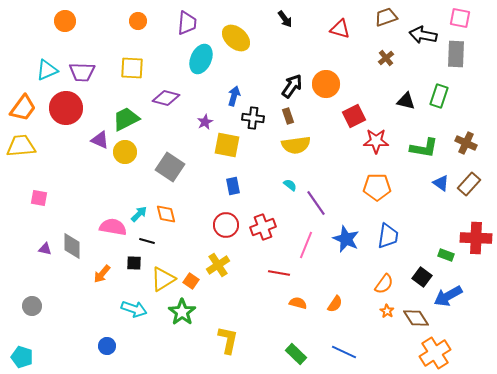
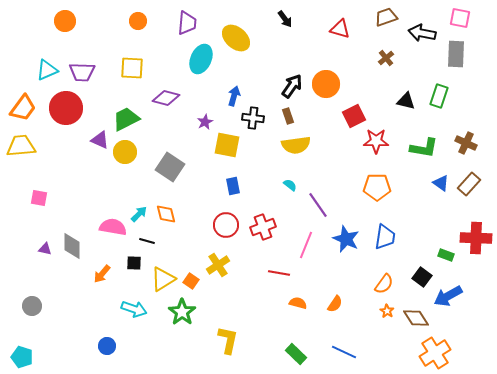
black arrow at (423, 35): moved 1 px left, 2 px up
purple line at (316, 203): moved 2 px right, 2 px down
blue trapezoid at (388, 236): moved 3 px left, 1 px down
